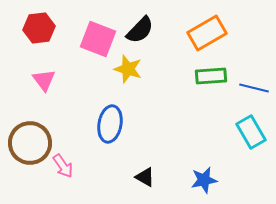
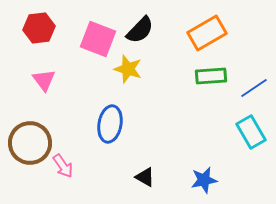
blue line: rotated 48 degrees counterclockwise
